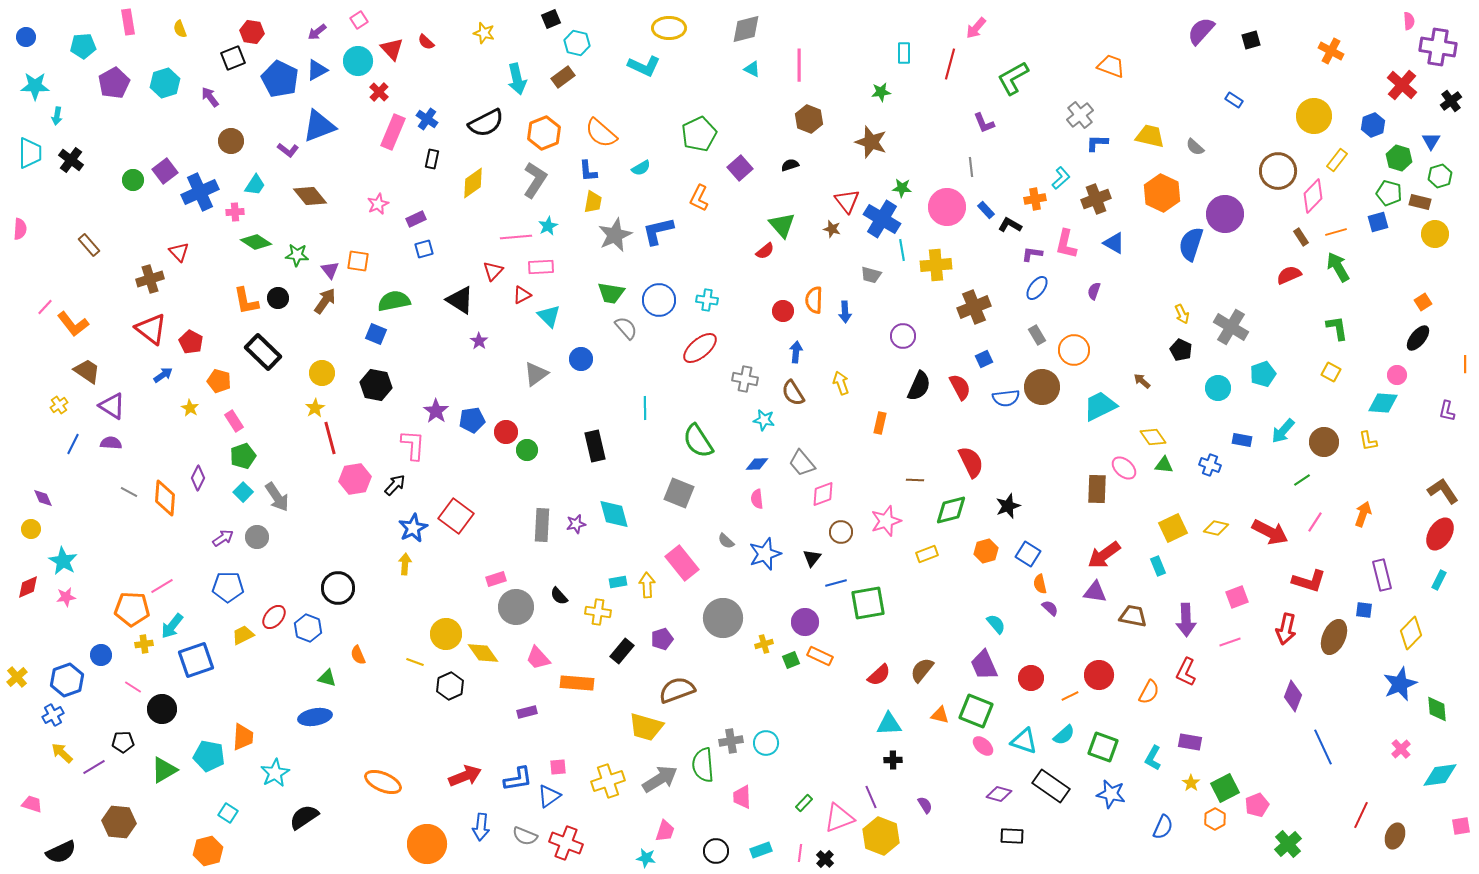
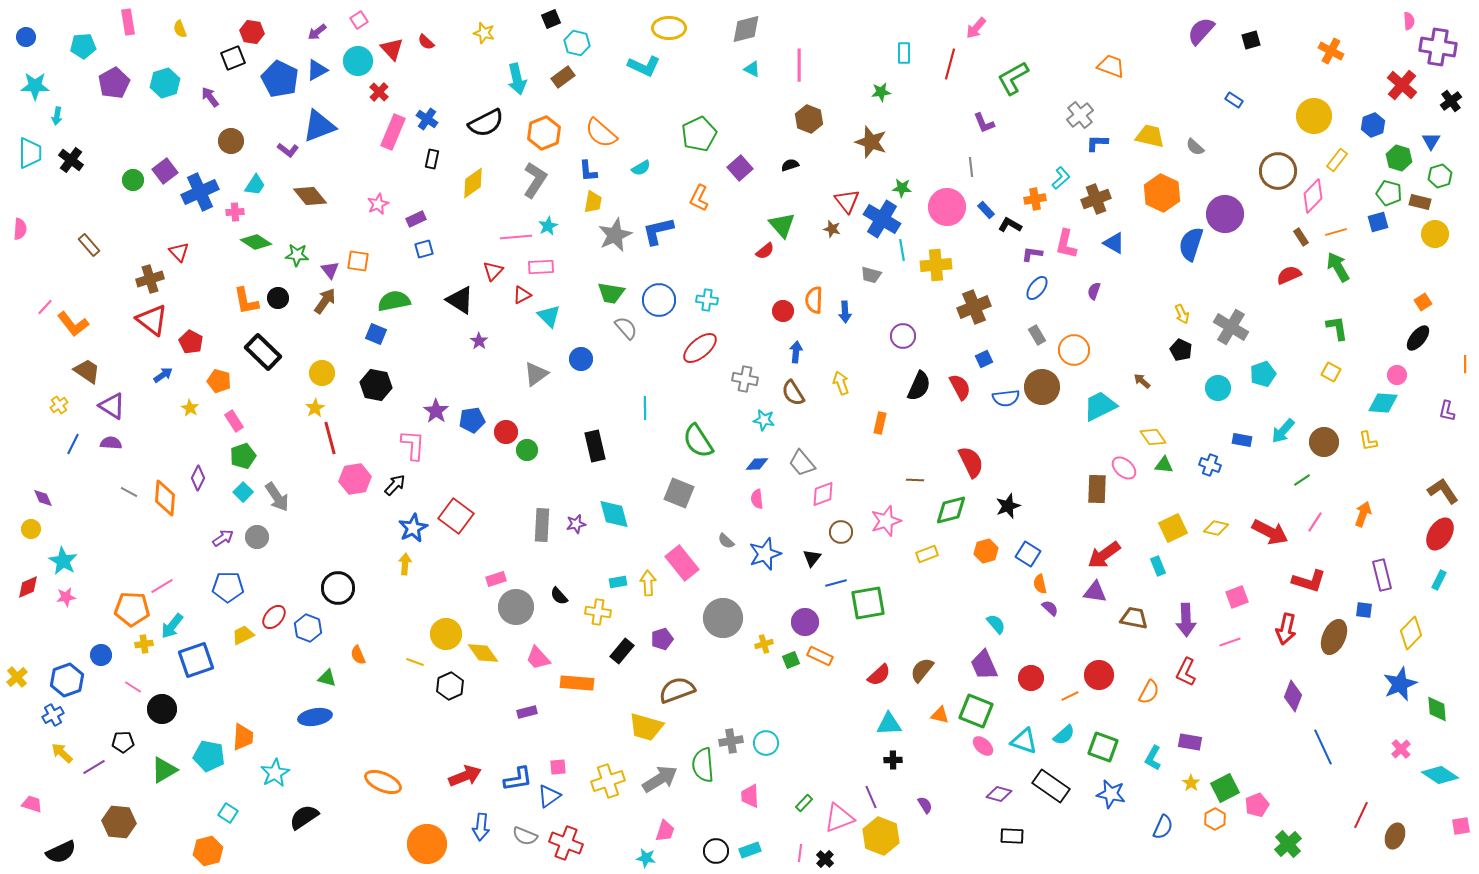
red triangle at (151, 329): moved 1 px right, 9 px up
yellow arrow at (647, 585): moved 1 px right, 2 px up
brown trapezoid at (1133, 616): moved 1 px right, 2 px down
cyan diamond at (1440, 775): rotated 42 degrees clockwise
pink trapezoid at (742, 797): moved 8 px right, 1 px up
cyan rectangle at (761, 850): moved 11 px left
